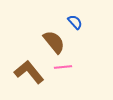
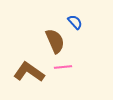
brown semicircle: moved 1 px right, 1 px up; rotated 15 degrees clockwise
brown L-shape: rotated 16 degrees counterclockwise
